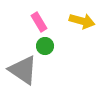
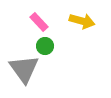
pink rectangle: rotated 12 degrees counterclockwise
gray triangle: moved 1 px right, 1 px up; rotated 20 degrees clockwise
